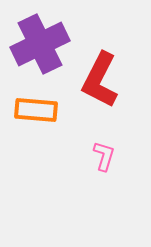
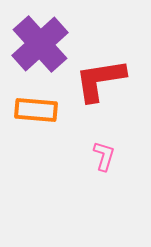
purple cross: rotated 16 degrees counterclockwise
red L-shape: rotated 54 degrees clockwise
